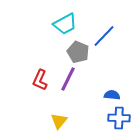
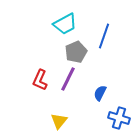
blue line: rotated 25 degrees counterclockwise
gray pentagon: moved 2 px left; rotated 25 degrees clockwise
blue semicircle: moved 12 px left, 2 px up; rotated 70 degrees counterclockwise
blue cross: rotated 15 degrees clockwise
